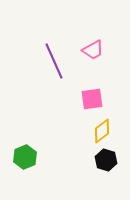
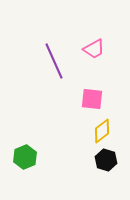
pink trapezoid: moved 1 px right, 1 px up
pink square: rotated 15 degrees clockwise
